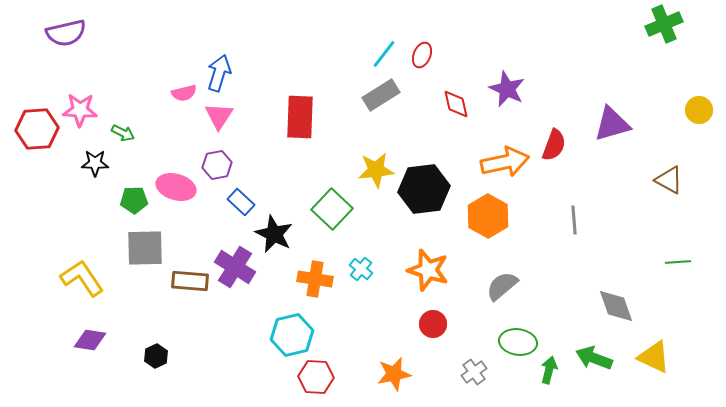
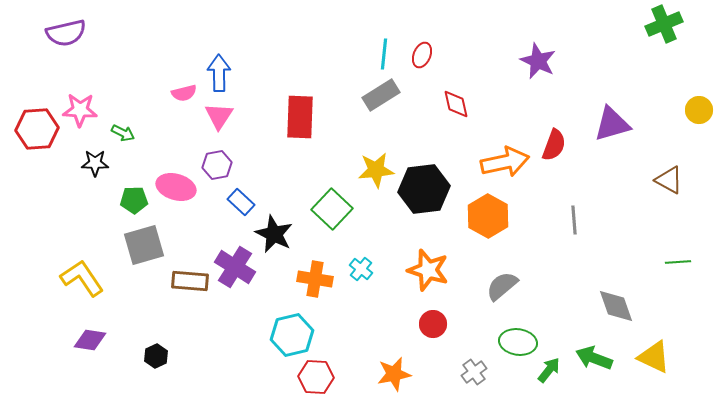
cyan line at (384, 54): rotated 32 degrees counterclockwise
blue arrow at (219, 73): rotated 18 degrees counterclockwise
purple star at (507, 89): moved 31 px right, 28 px up
gray square at (145, 248): moved 1 px left, 3 px up; rotated 15 degrees counterclockwise
green arrow at (549, 370): rotated 24 degrees clockwise
